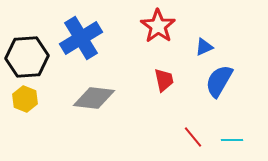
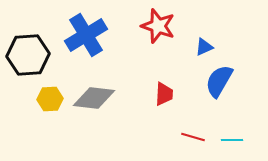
red star: rotated 16 degrees counterclockwise
blue cross: moved 5 px right, 3 px up
black hexagon: moved 1 px right, 2 px up
red trapezoid: moved 14 px down; rotated 15 degrees clockwise
yellow hexagon: moved 25 px right; rotated 25 degrees counterclockwise
red line: rotated 35 degrees counterclockwise
